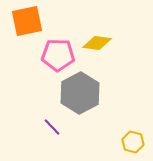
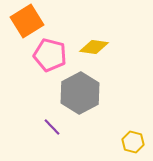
orange square: rotated 20 degrees counterclockwise
yellow diamond: moved 3 px left, 4 px down
pink pentagon: moved 8 px left; rotated 12 degrees clockwise
